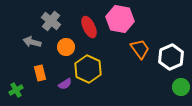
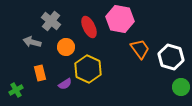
white hexagon: rotated 20 degrees counterclockwise
